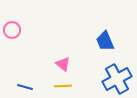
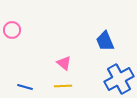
pink triangle: moved 1 px right, 1 px up
blue cross: moved 2 px right
